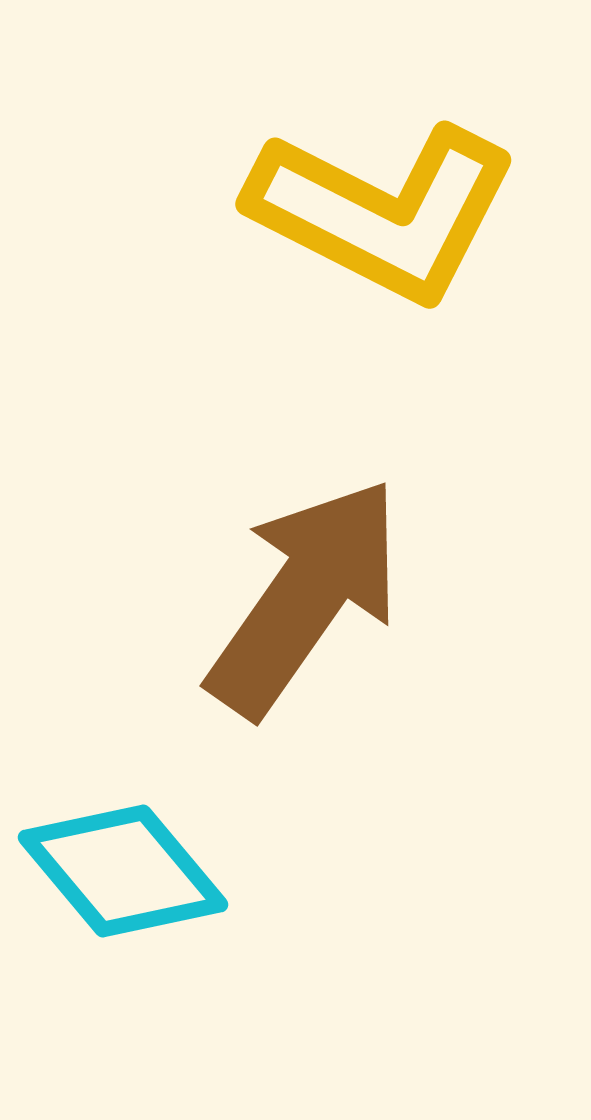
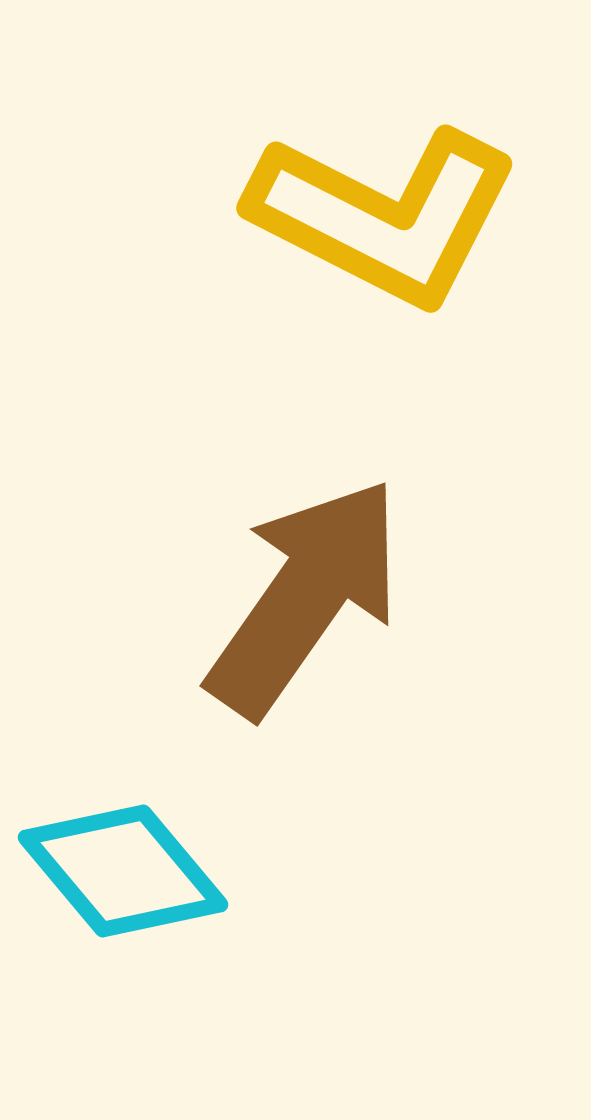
yellow L-shape: moved 1 px right, 4 px down
